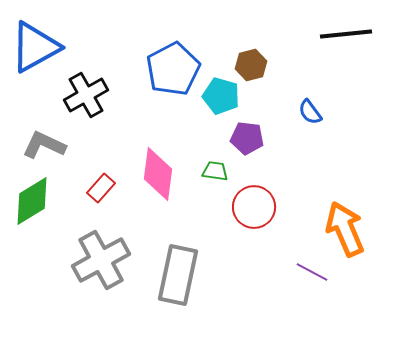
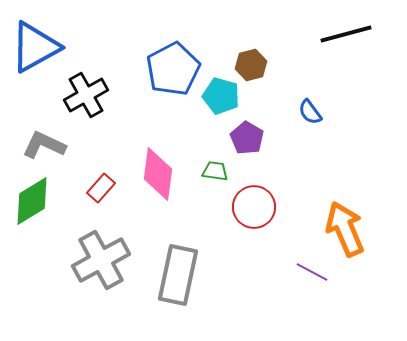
black line: rotated 9 degrees counterclockwise
purple pentagon: rotated 24 degrees clockwise
